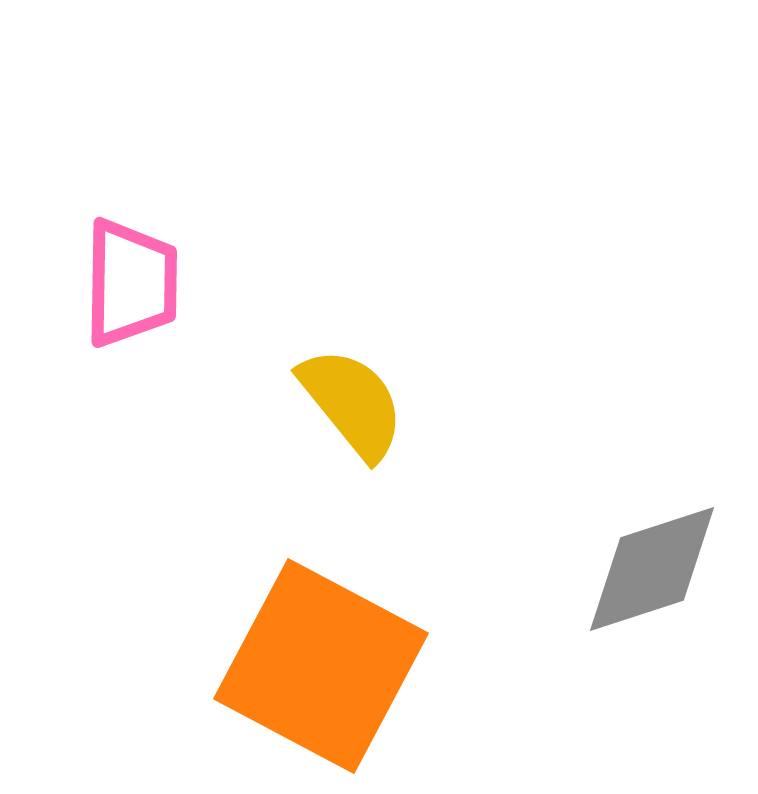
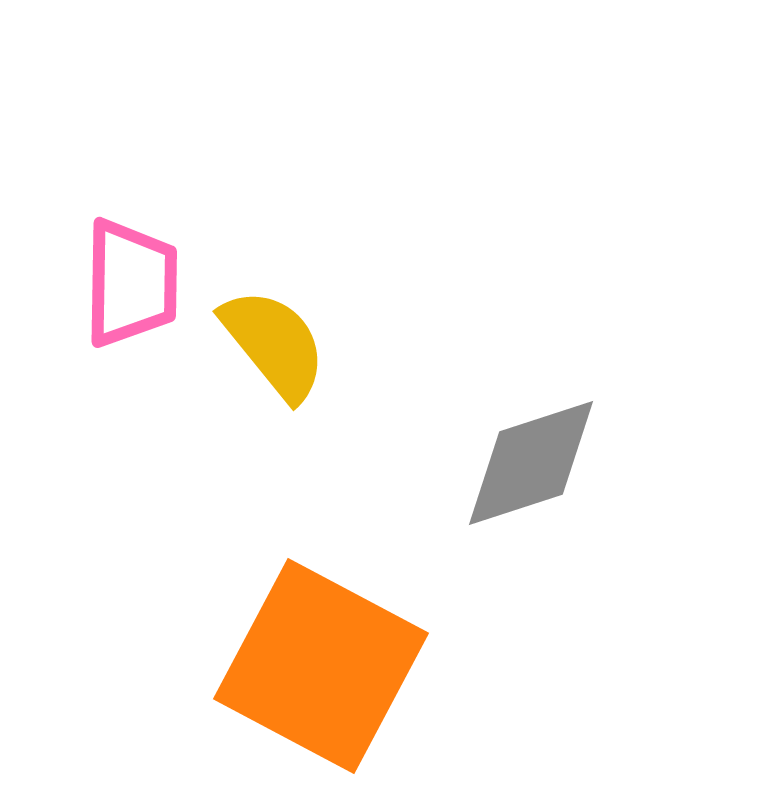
yellow semicircle: moved 78 px left, 59 px up
gray diamond: moved 121 px left, 106 px up
